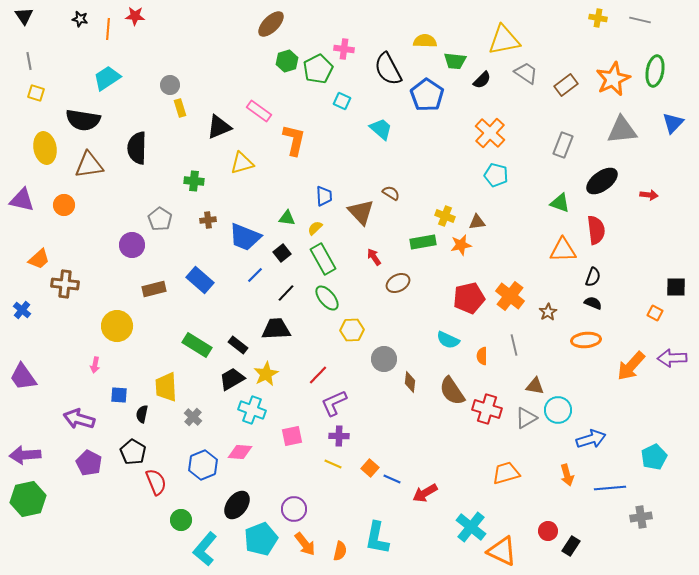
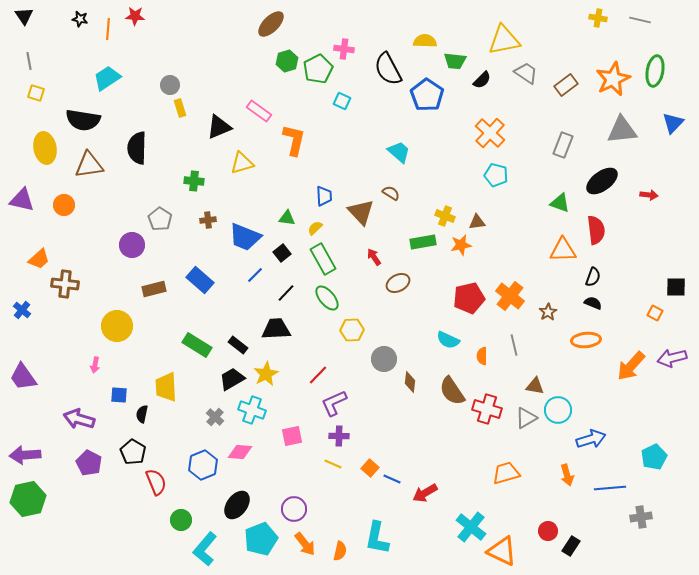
cyan trapezoid at (381, 129): moved 18 px right, 23 px down
purple arrow at (672, 358): rotated 12 degrees counterclockwise
gray cross at (193, 417): moved 22 px right
